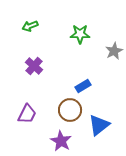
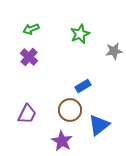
green arrow: moved 1 px right, 3 px down
green star: rotated 24 degrees counterclockwise
gray star: rotated 18 degrees clockwise
purple cross: moved 5 px left, 9 px up
purple star: moved 1 px right
